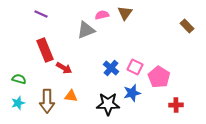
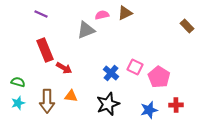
brown triangle: rotated 28 degrees clockwise
blue cross: moved 5 px down
green semicircle: moved 1 px left, 3 px down
blue star: moved 17 px right, 17 px down
black star: rotated 20 degrees counterclockwise
